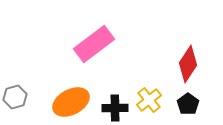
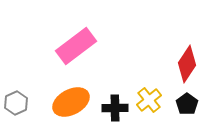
pink rectangle: moved 18 px left, 2 px down
red diamond: moved 1 px left
gray hexagon: moved 1 px right, 6 px down; rotated 10 degrees counterclockwise
black pentagon: moved 1 px left
